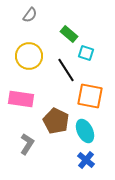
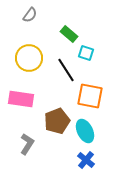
yellow circle: moved 2 px down
brown pentagon: moved 1 px right; rotated 25 degrees clockwise
